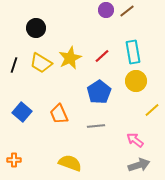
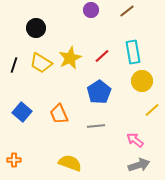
purple circle: moved 15 px left
yellow circle: moved 6 px right
